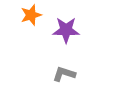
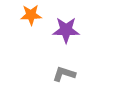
orange star: rotated 15 degrees clockwise
